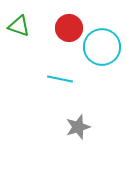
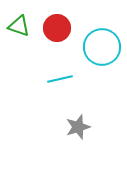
red circle: moved 12 px left
cyan line: rotated 25 degrees counterclockwise
